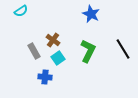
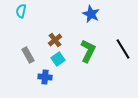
cyan semicircle: rotated 136 degrees clockwise
brown cross: moved 2 px right; rotated 16 degrees clockwise
gray rectangle: moved 6 px left, 4 px down
cyan square: moved 1 px down
